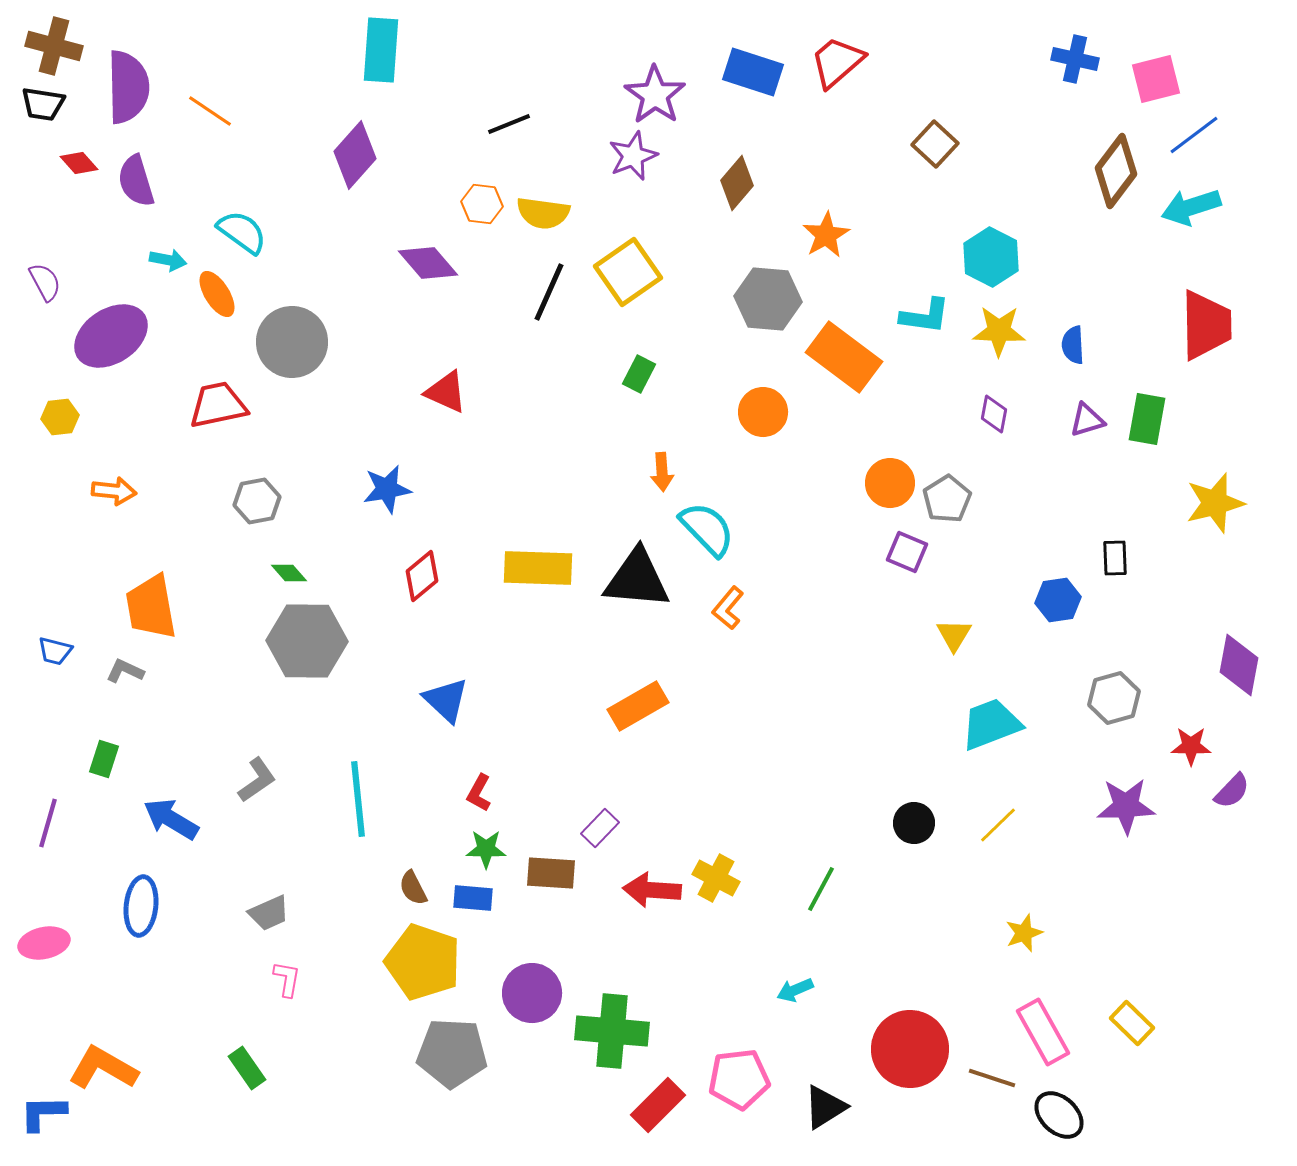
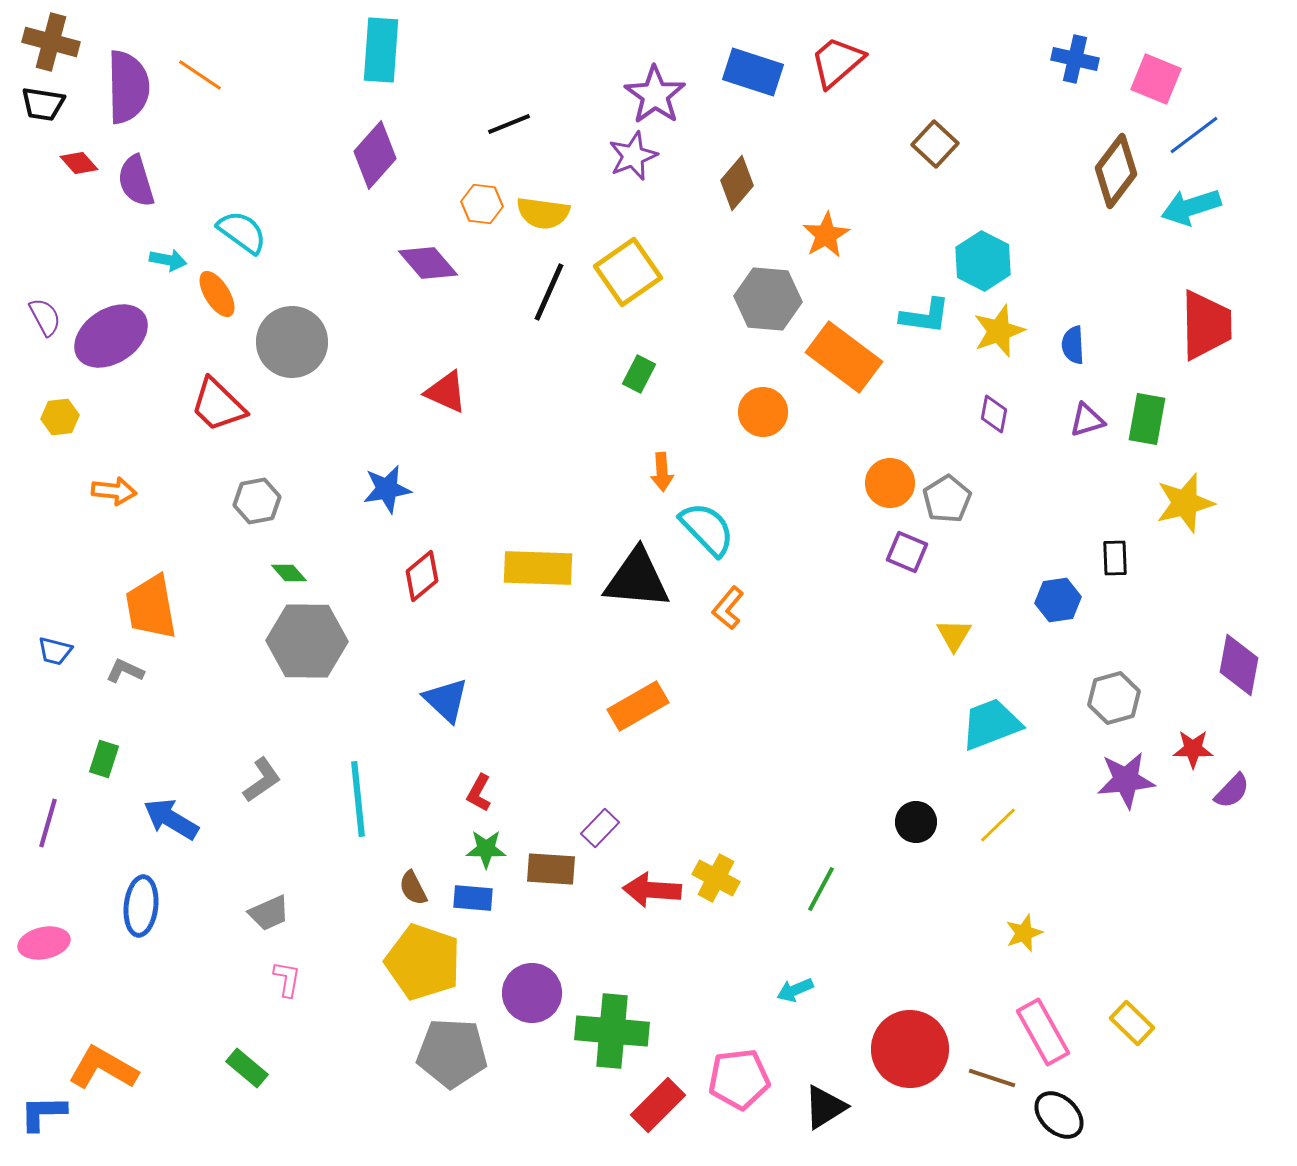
brown cross at (54, 46): moved 3 px left, 4 px up
pink square at (1156, 79): rotated 36 degrees clockwise
orange line at (210, 111): moved 10 px left, 36 px up
purple diamond at (355, 155): moved 20 px right
cyan hexagon at (991, 257): moved 8 px left, 4 px down
purple semicircle at (45, 282): moved 35 px down
yellow star at (999, 331): rotated 22 degrees counterclockwise
red trapezoid at (218, 405): rotated 124 degrees counterclockwise
yellow star at (1215, 503): moved 30 px left
red star at (1191, 746): moved 2 px right, 3 px down
gray L-shape at (257, 780): moved 5 px right
purple star at (1126, 806): moved 26 px up; rotated 4 degrees counterclockwise
black circle at (914, 823): moved 2 px right, 1 px up
brown rectangle at (551, 873): moved 4 px up
green rectangle at (247, 1068): rotated 15 degrees counterclockwise
